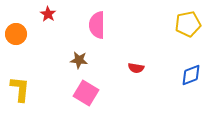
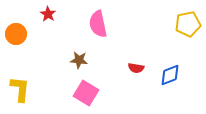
pink semicircle: moved 1 px right, 1 px up; rotated 12 degrees counterclockwise
blue diamond: moved 21 px left
